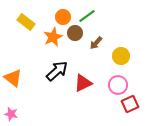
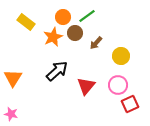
orange triangle: rotated 24 degrees clockwise
red triangle: moved 3 px right, 3 px down; rotated 24 degrees counterclockwise
